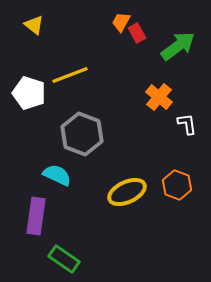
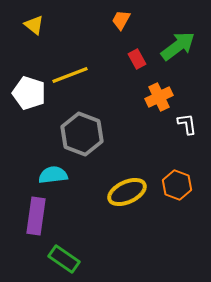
orange trapezoid: moved 2 px up
red rectangle: moved 26 px down
orange cross: rotated 24 degrees clockwise
cyan semicircle: moved 4 px left; rotated 32 degrees counterclockwise
